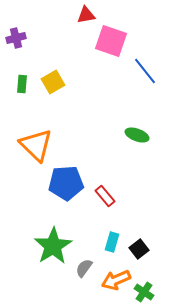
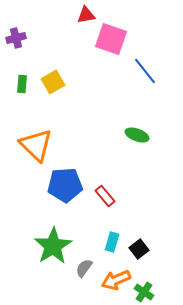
pink square: moved 2 px up
blue pentagon: moved 1 px left, 2 px down
